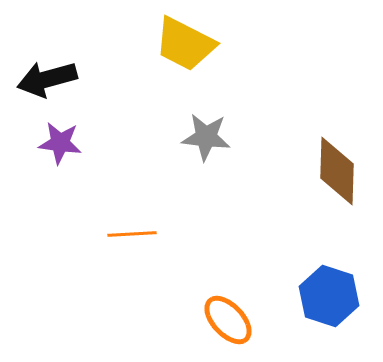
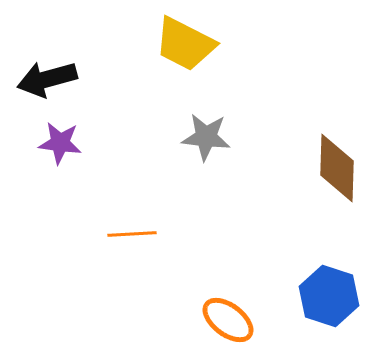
brown diamond: moved 3 px up
orange ellipse: rotated 10 degrees counterclockwise
